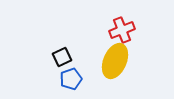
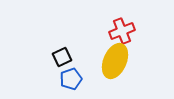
red cross: moved 1 px down
